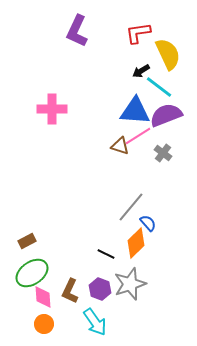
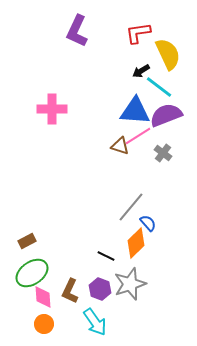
black line: moved 2 px down
